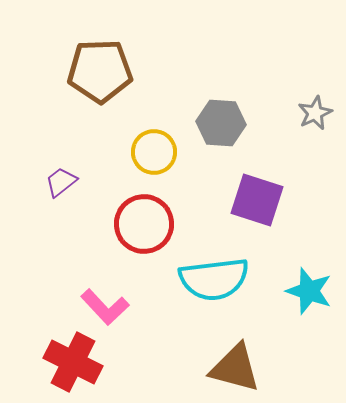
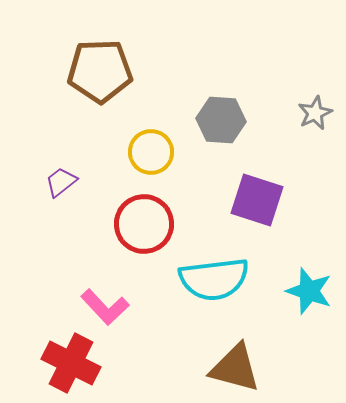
gray hexagon: moved 3 px up
yellow circle: moved 3 px left
red cross: moved 2 px left, 1 px down
